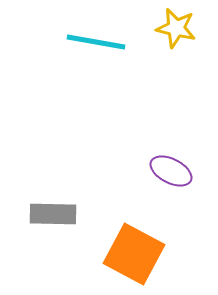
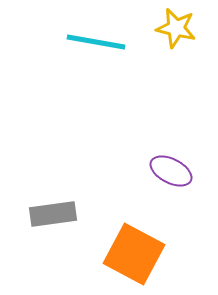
gray rectangle: rotated 9 degrees counterclockwise
